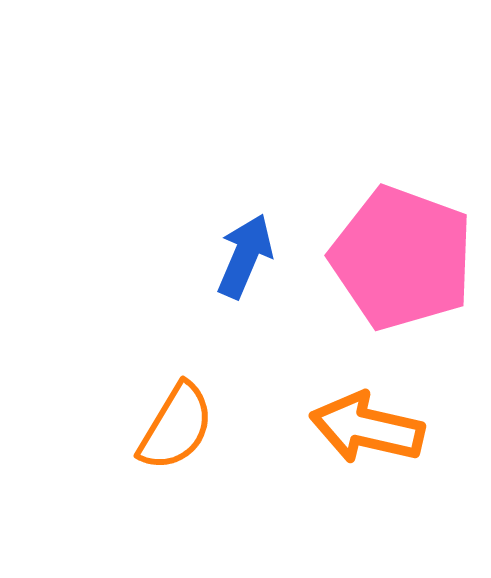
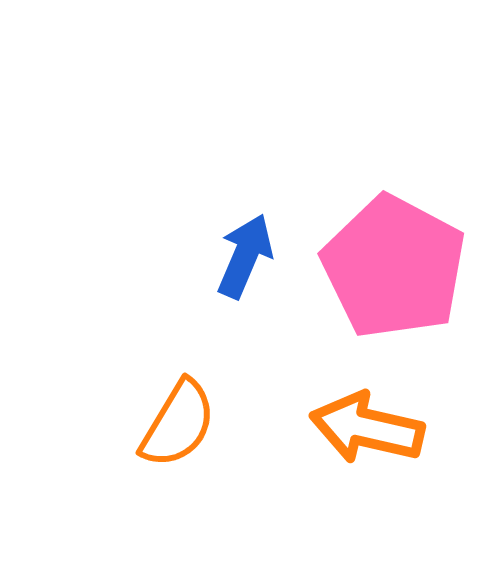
pink pentagon: moved 8 px left, 9 px down; rotated 8 degrees clockwise
orange semicircle: moved 2 px right, 3 px up
